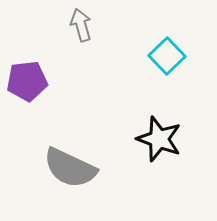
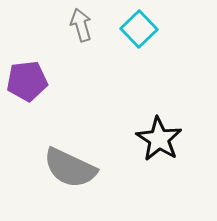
cyan square: moved 28 px left, 27 px up
black star: rotated 12 degrees clockwise
